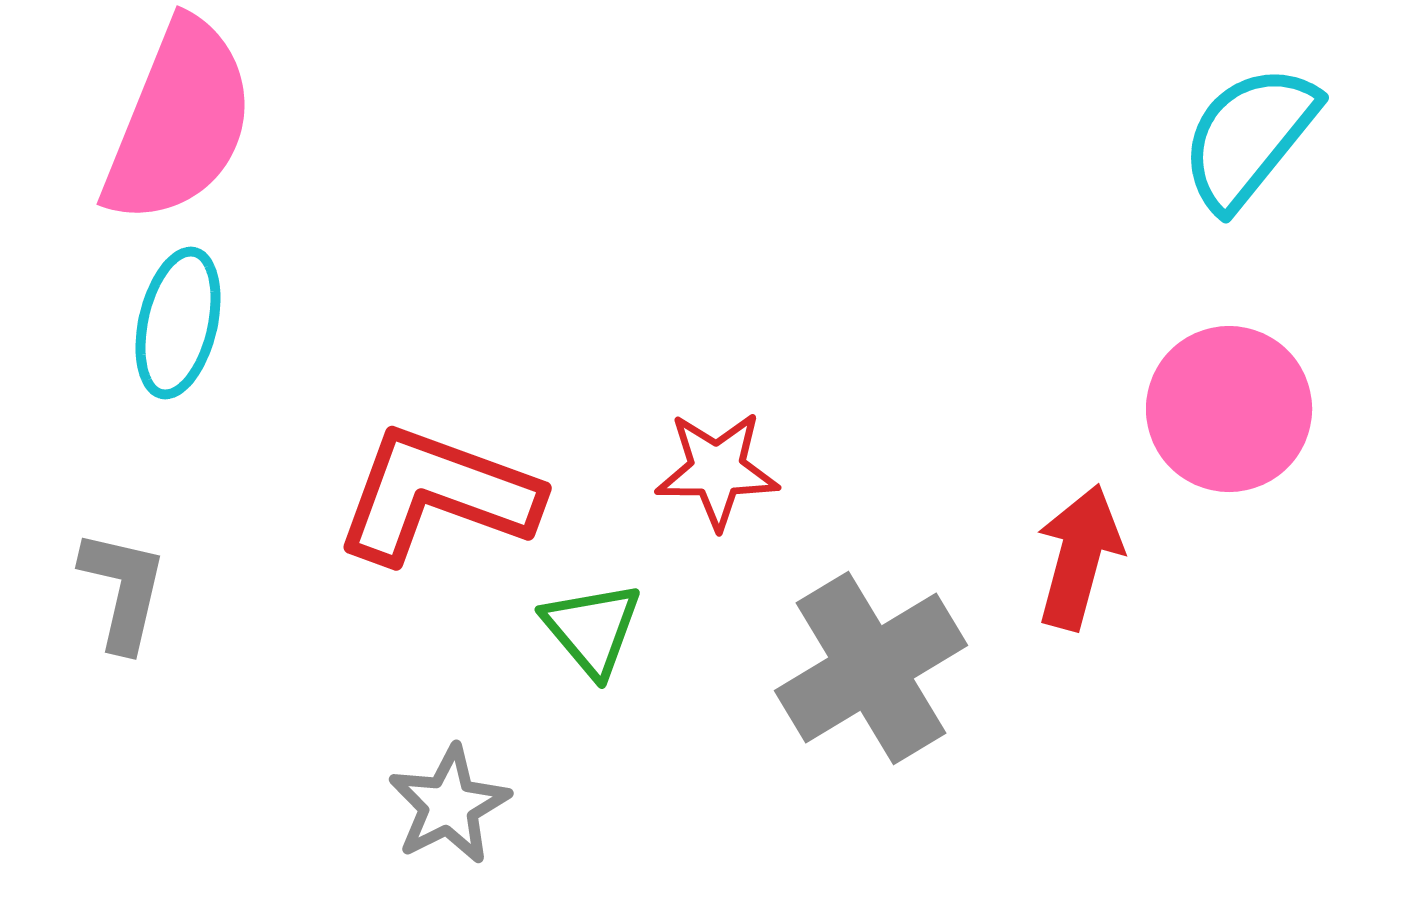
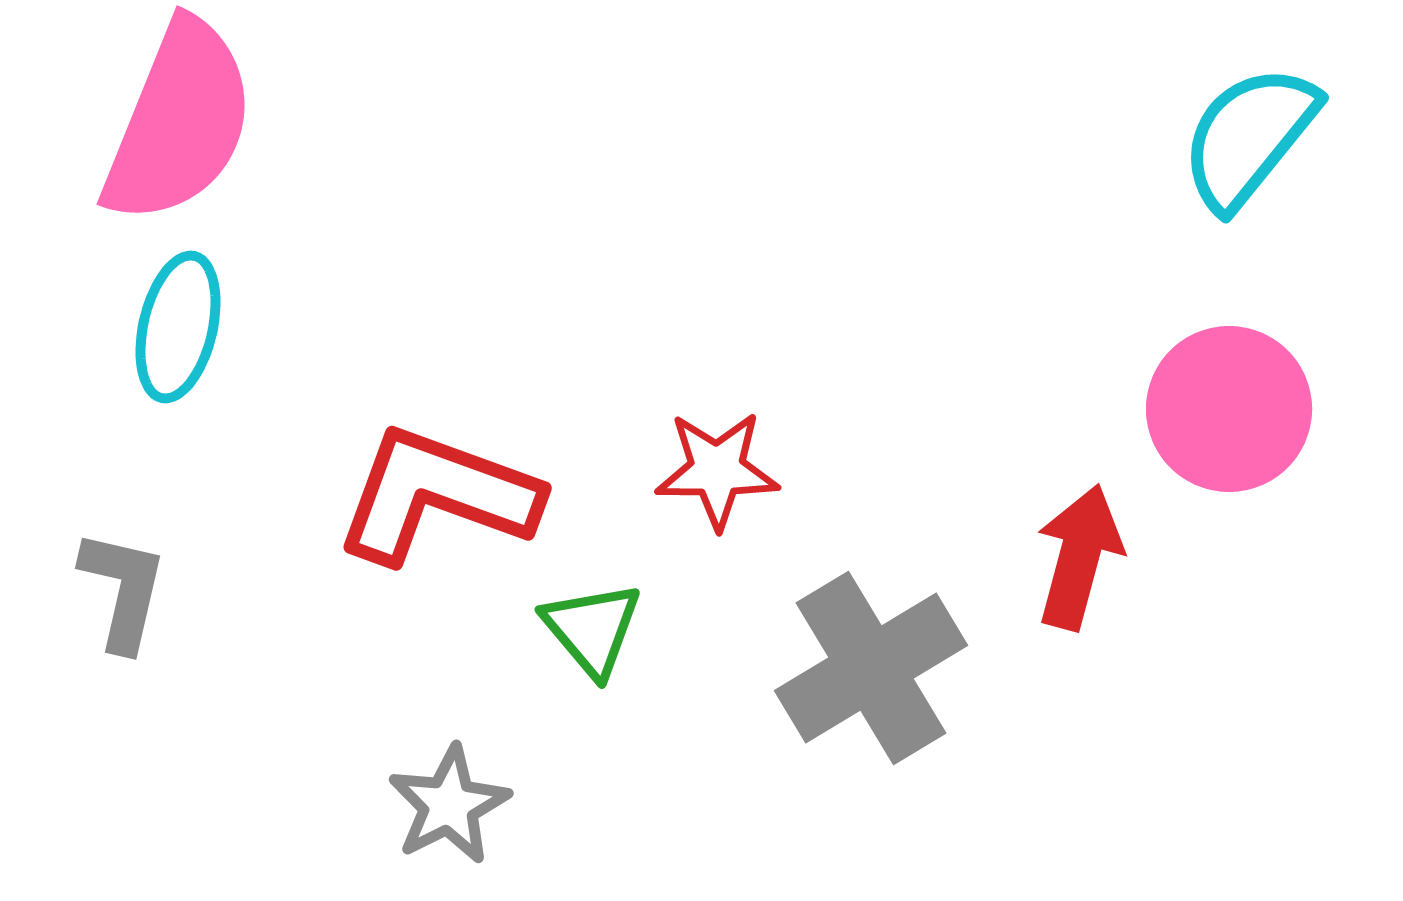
cyan ellipse: moved 4 px down
